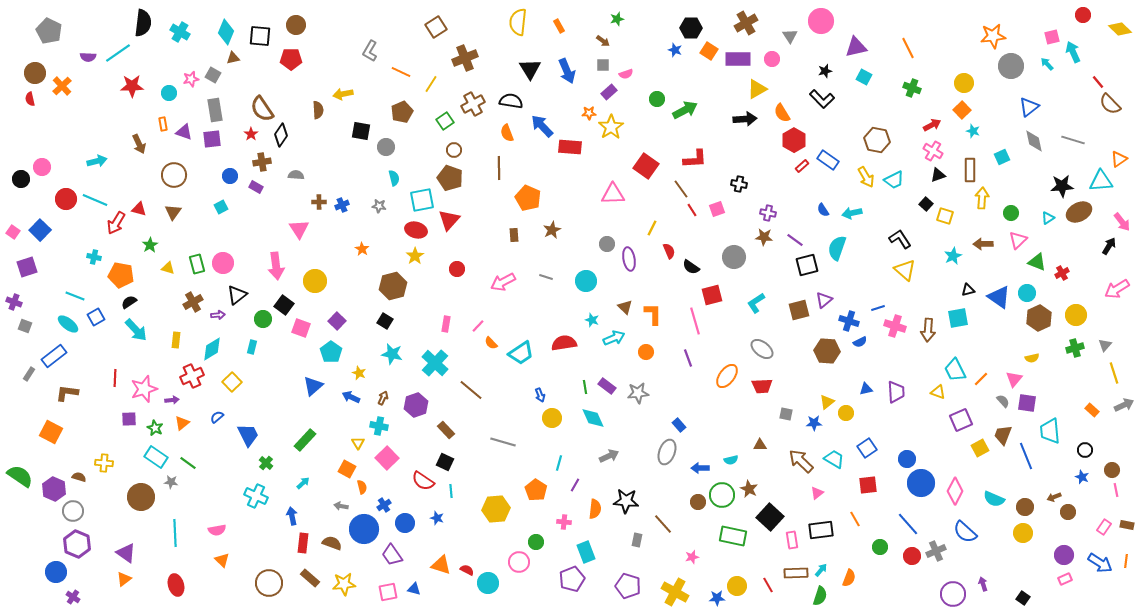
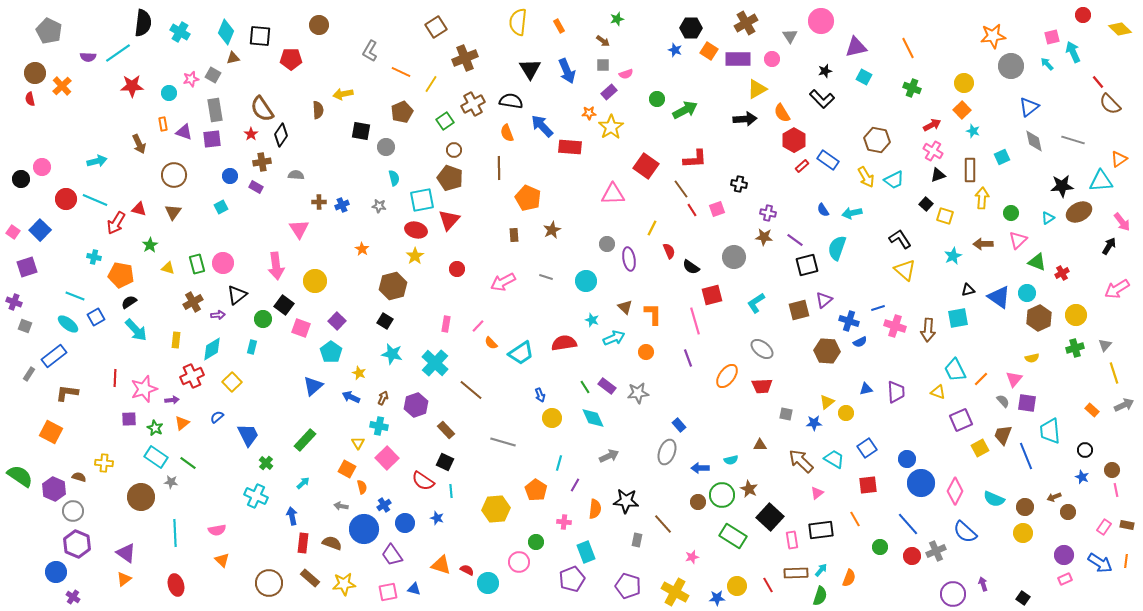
brown circle at (296, 25): moved 23 px right
green line at (585, 387): rotated 24 degrees counterclockwise
green rectangle at (733, 536): rotated 20 degrees clockwise
